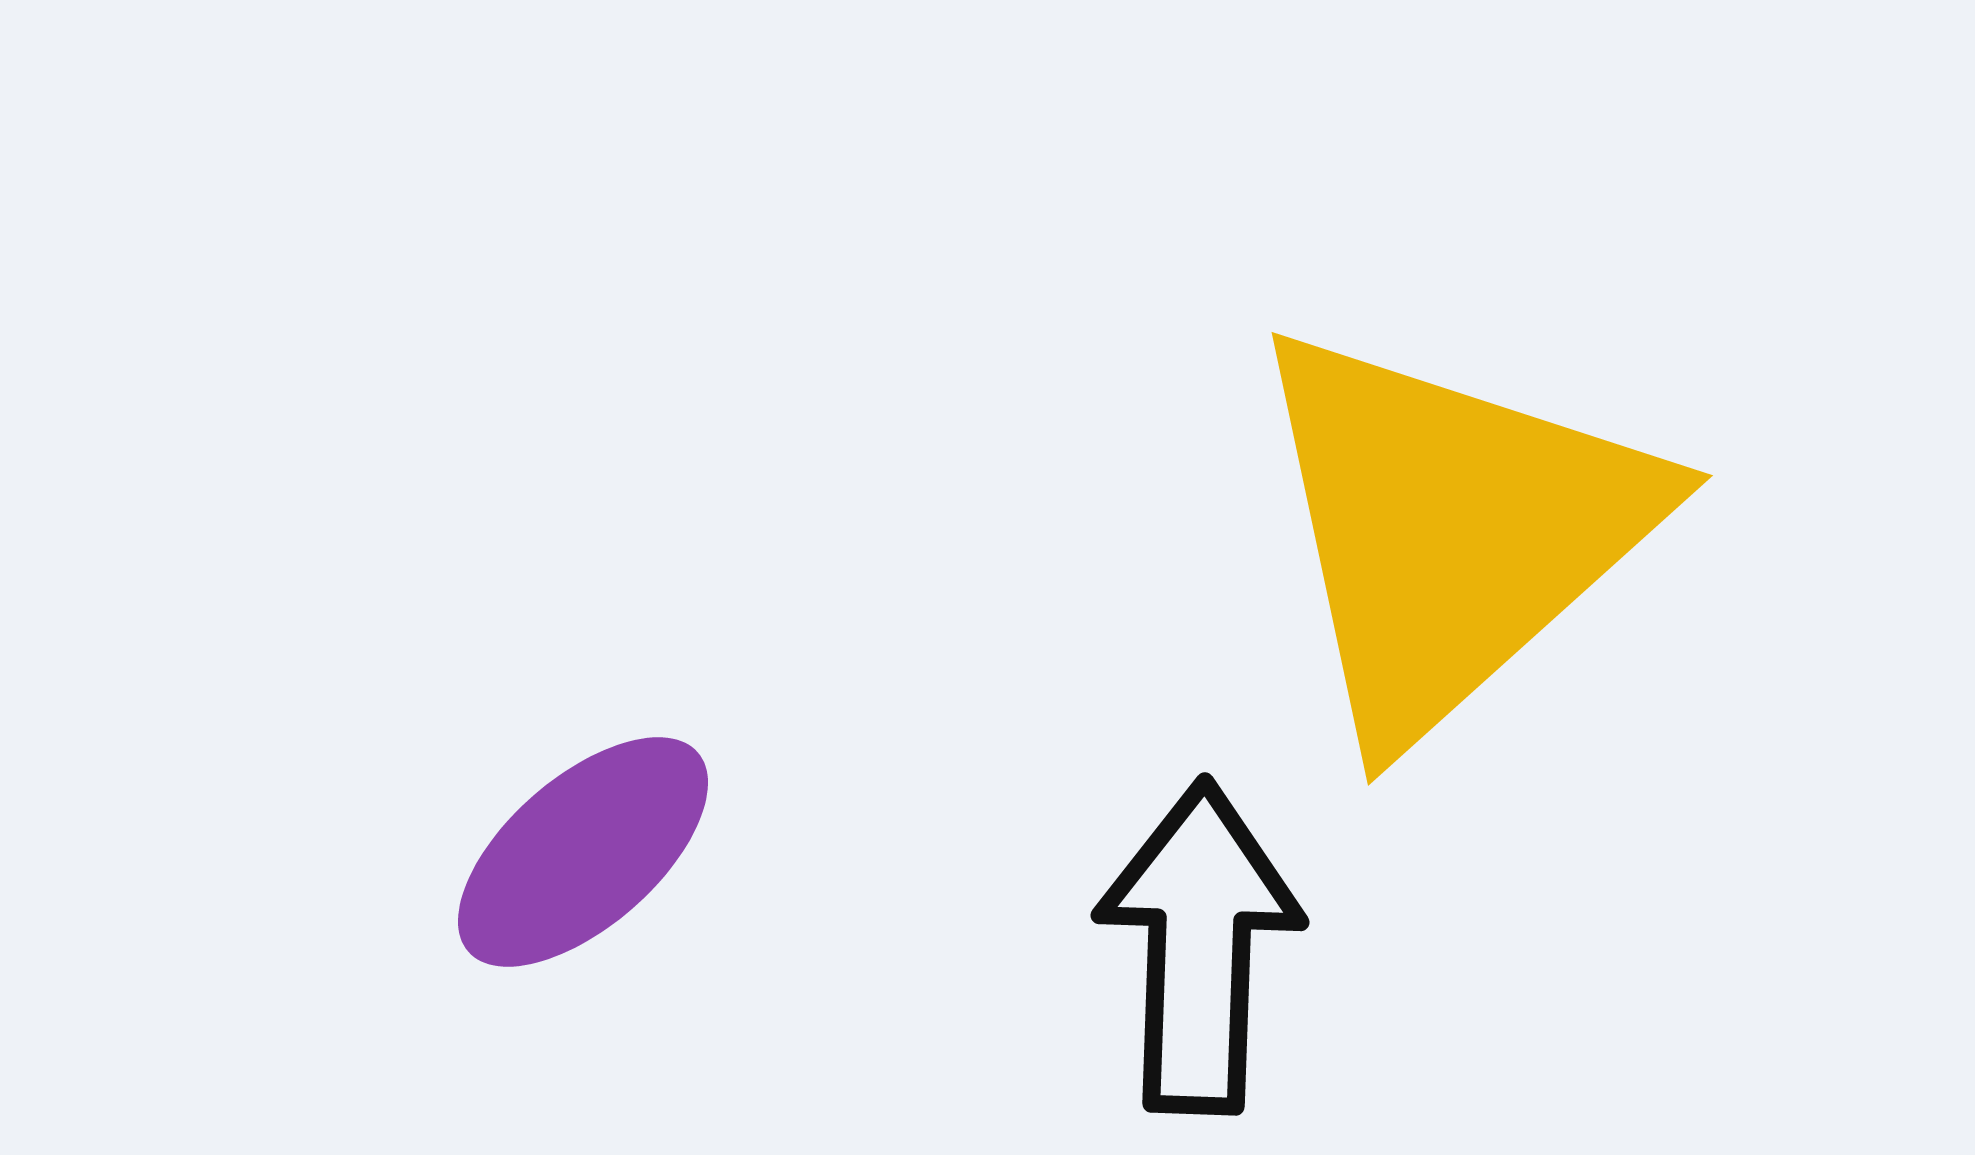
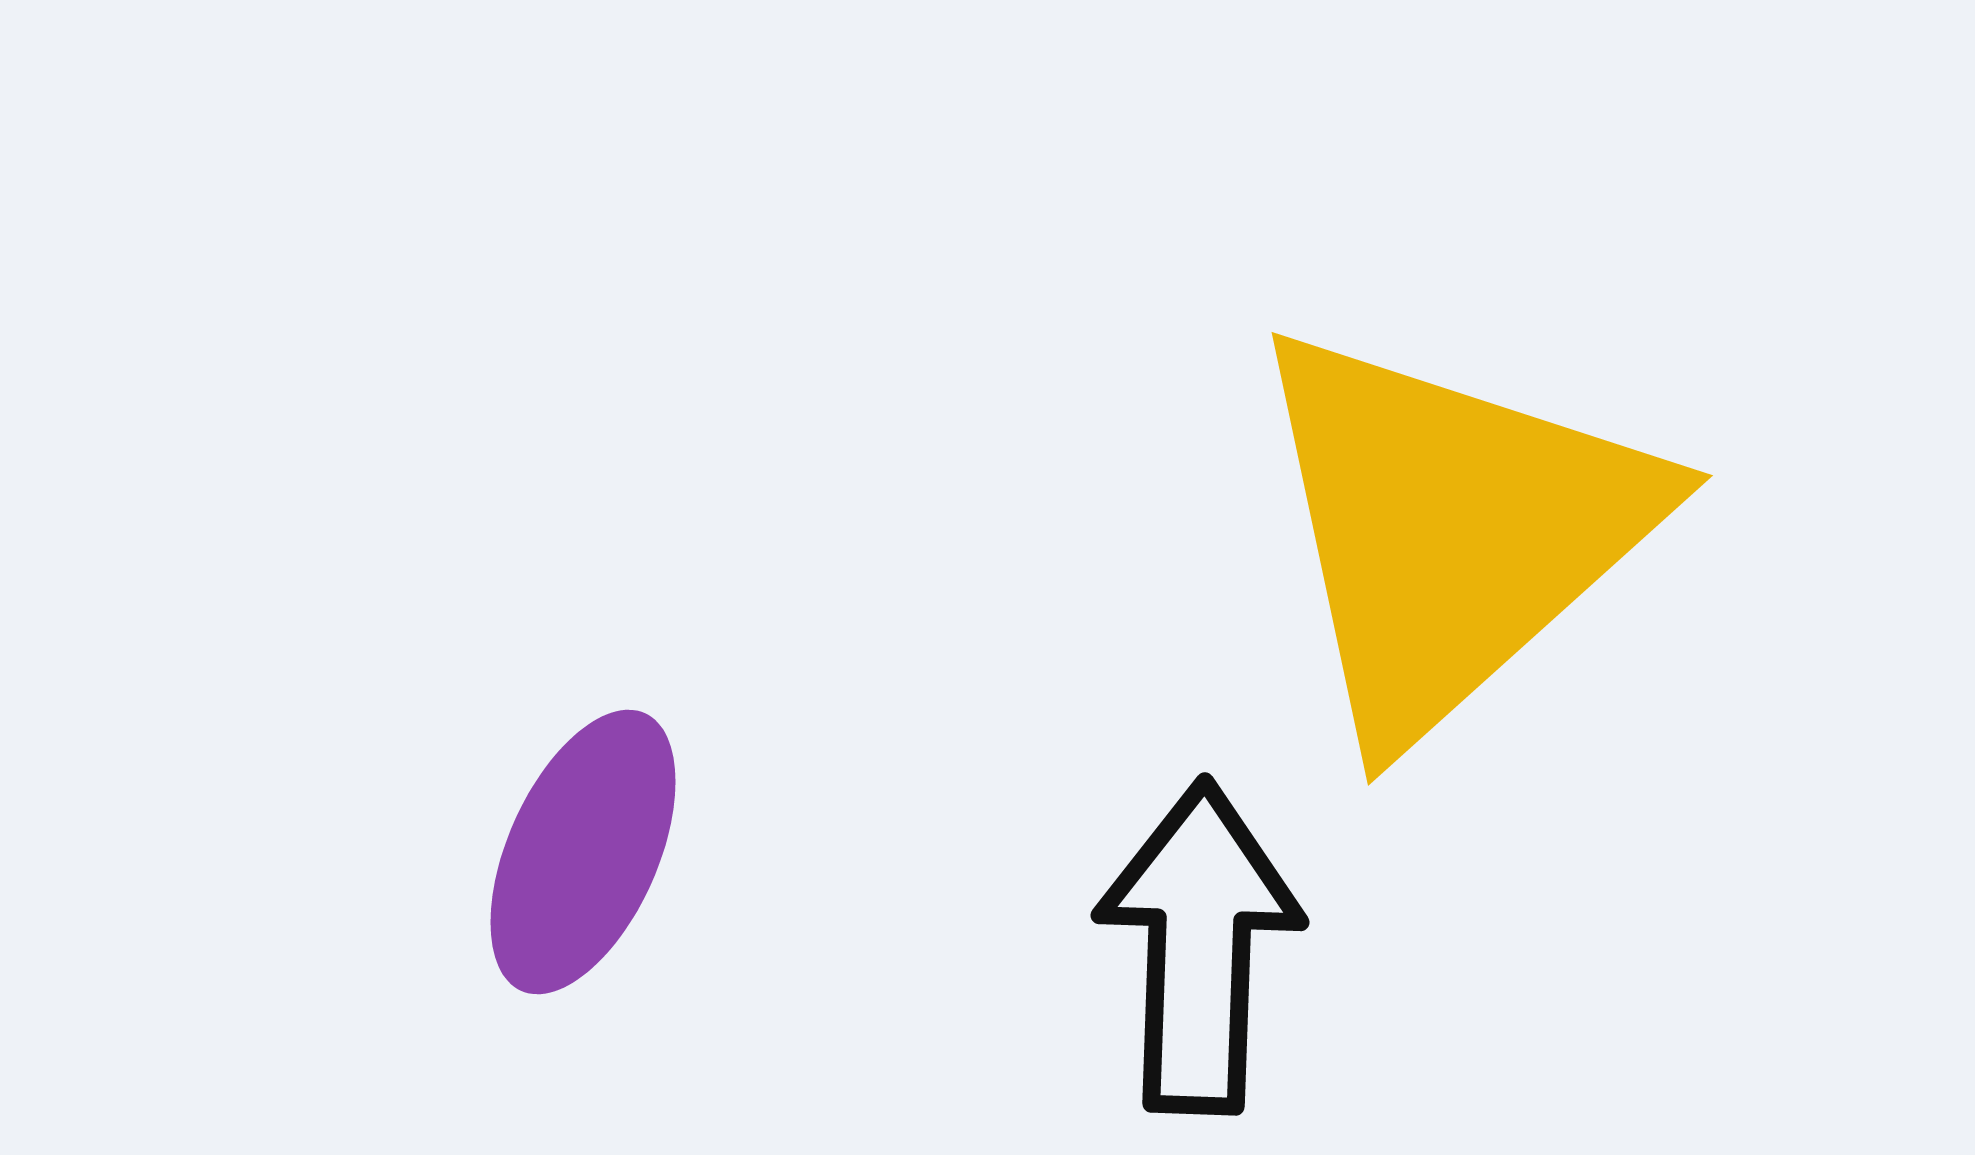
purple ellipse: rotated 25 degrees counterclockwise
